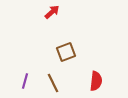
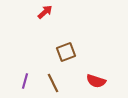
red arrow: moved 7 px left
red semicircle: rotated 102 degrees clockwise
